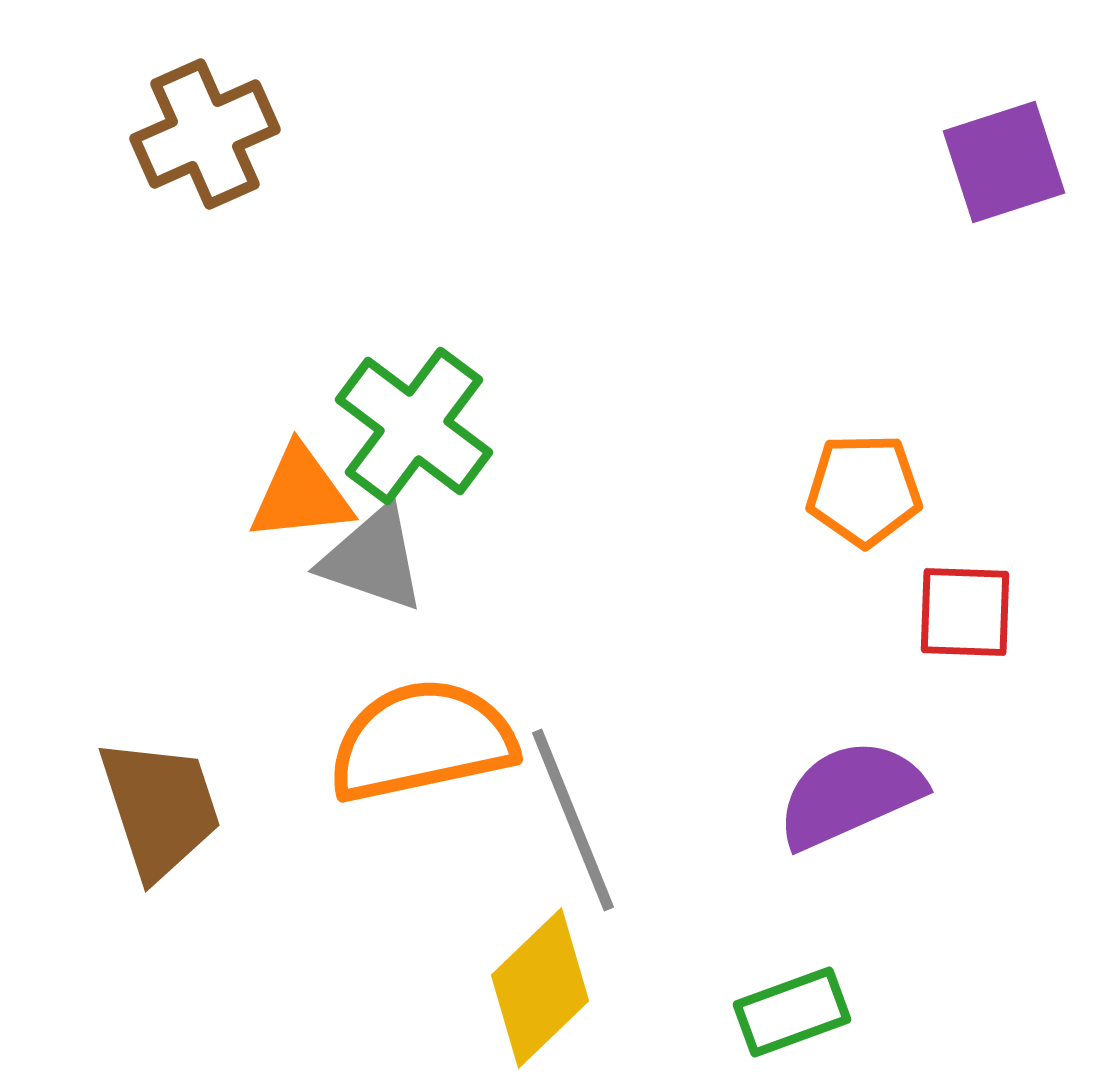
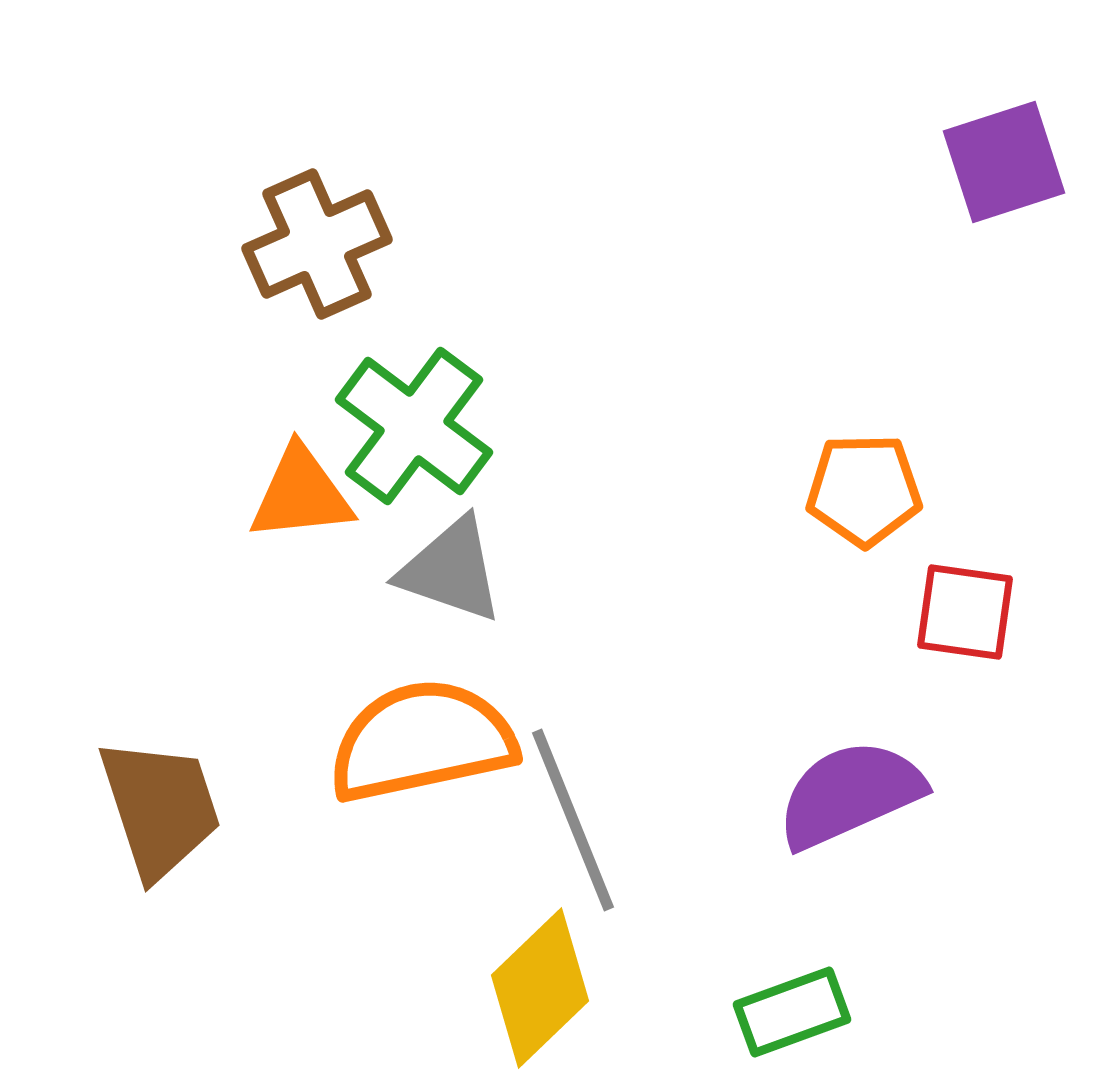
brown cross: moved 112 px right, 110 px down
gray triangle: moved 78 px right, 11 px down
red square: rotated 6 degrees clockwise
